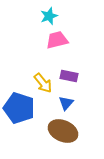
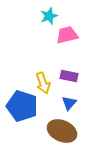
pink trapezoid: moved 10 px right, 5 px up
yellow arrow: rotated 20 degrees clockwise
blue triangle: moved 3 px right
blue pentagon: moved 3 px right, 2 px up
brown ellipse: moved 1 px left
